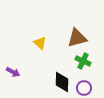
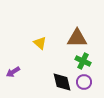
brown triangle: rotated 15 degrees clockwise
purple arrow: rotated 120 degrees clockwise
black diamond: rotated 15 degrees counterclockwise
purple circle: moved 6 px up
